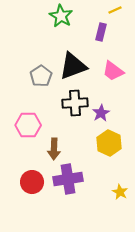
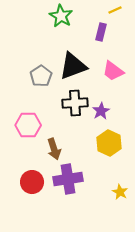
purple star: moved 2 px up
brown arrow: rotated 20 degrees counterclockwise
